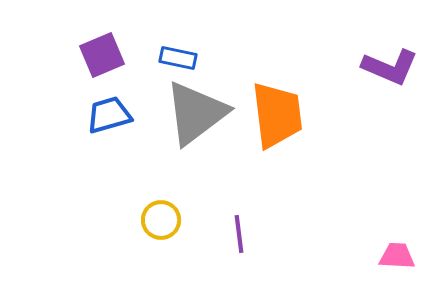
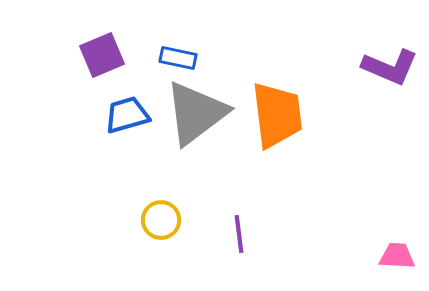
blue trapezoid: moved 18 px right
